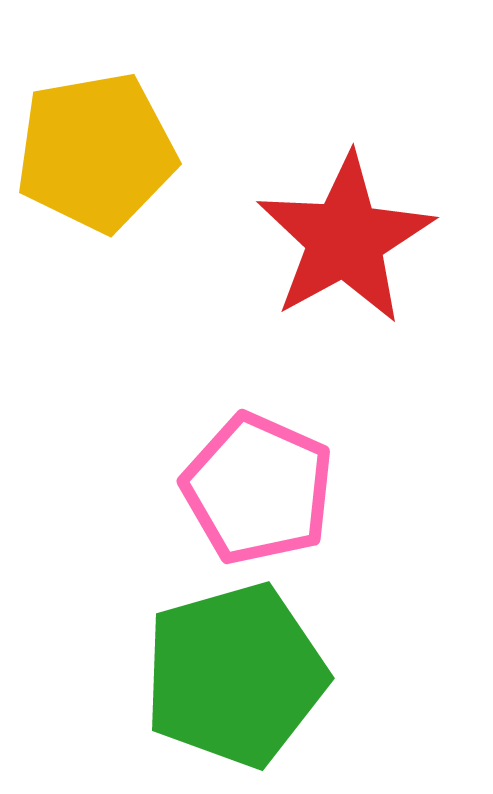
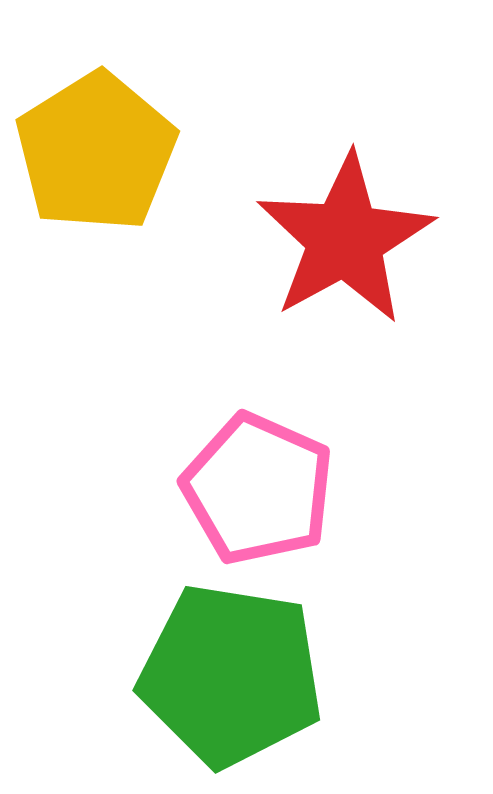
yellow pentagon: rotated 22 degrees counterclockwise
green pentagon: moved 4 px left; rotated 25 degrees clockwise
